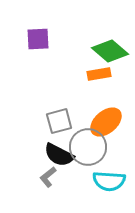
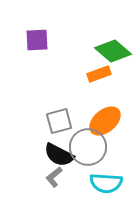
purple square: moved 1 px left, 1 px down
green diamond: moved 3 px right
orange rectangle: rotated 10 degrees counterclockwise
orange ellipse: moved 1 px left, 1 px up
gray L-shape: moved 6 px right
cyan semicircle: moved 3 px left, 2 px down
